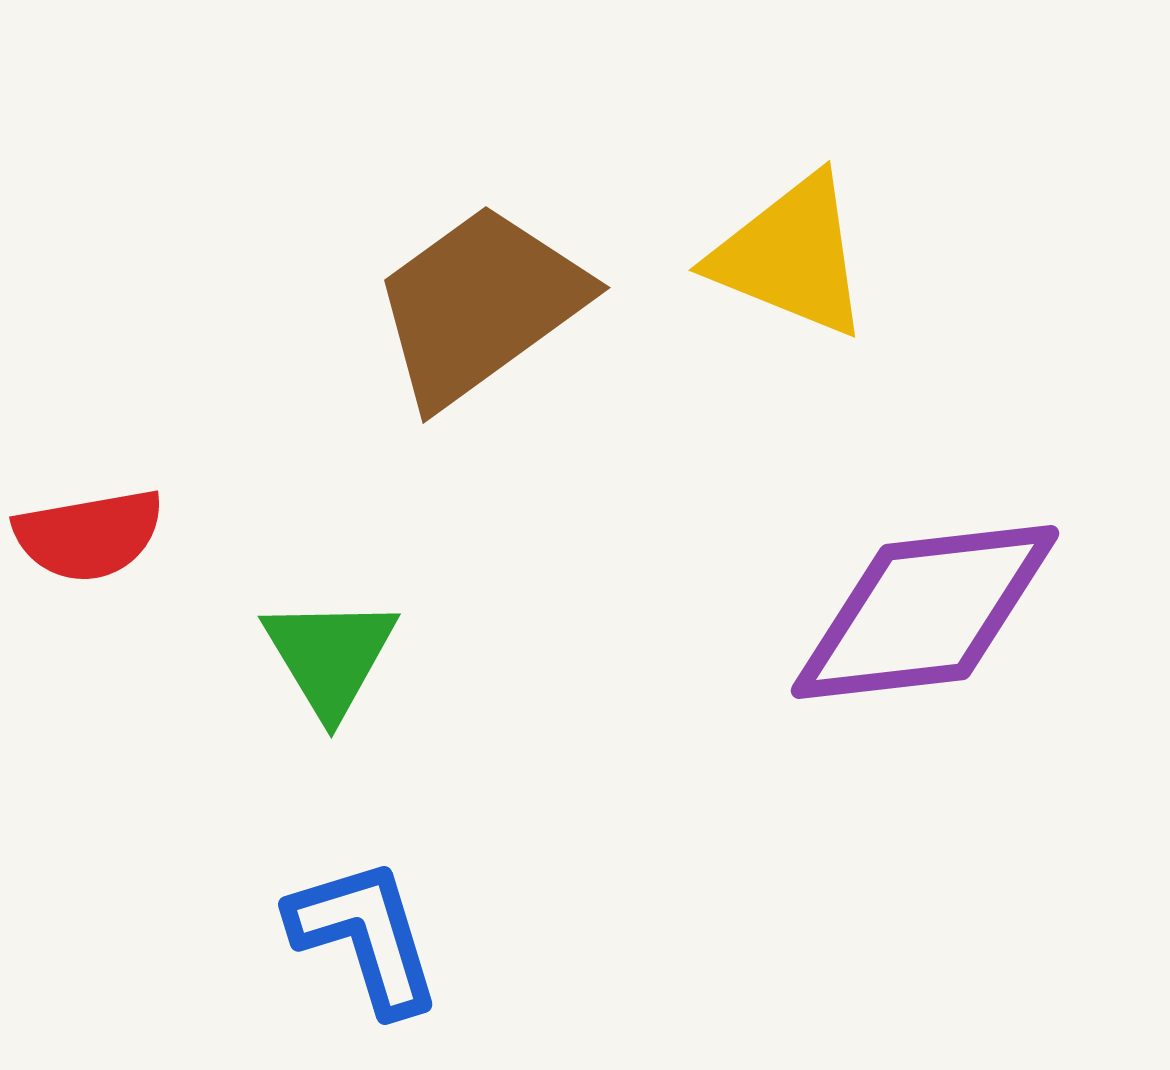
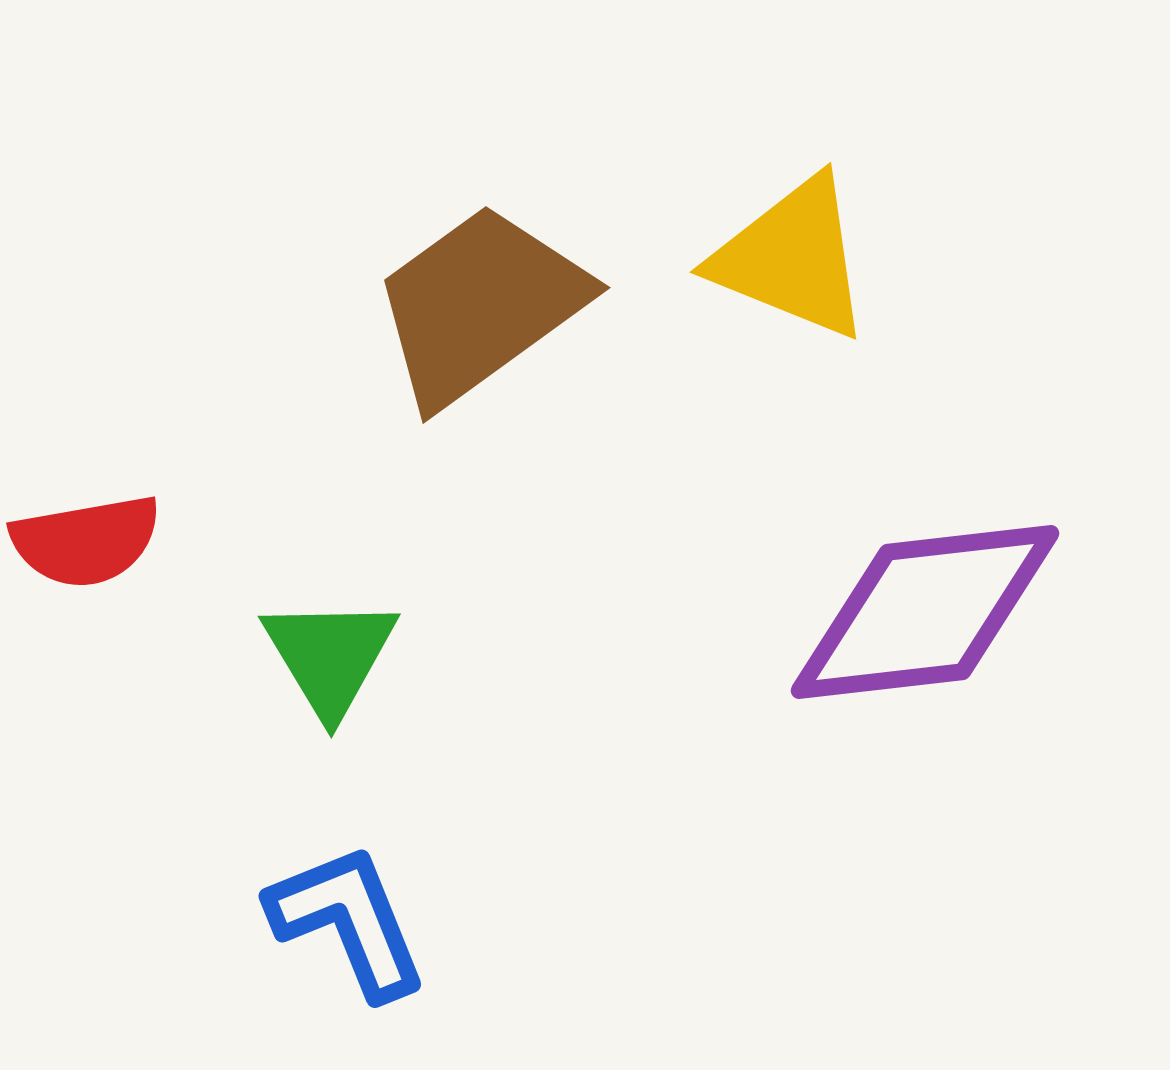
yellow triangle: moved 1 px right, 2 px down
red semicircle: moved 3 px left, 6 px down
blue L-shape: moved 17 px left, 15 px up; rotated 5 degrees counterclockwise
